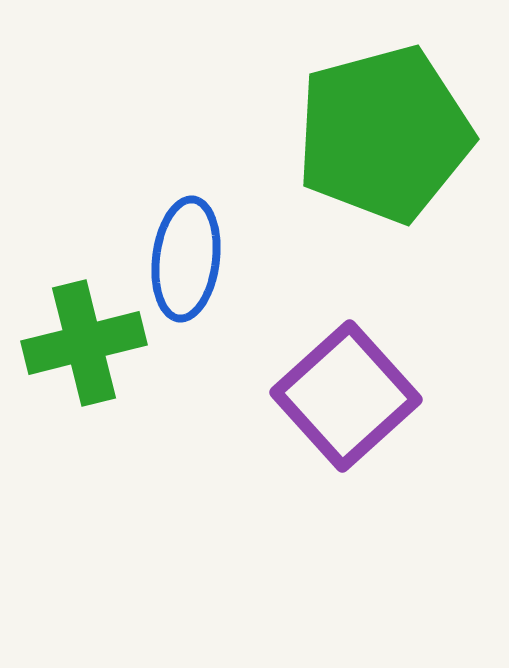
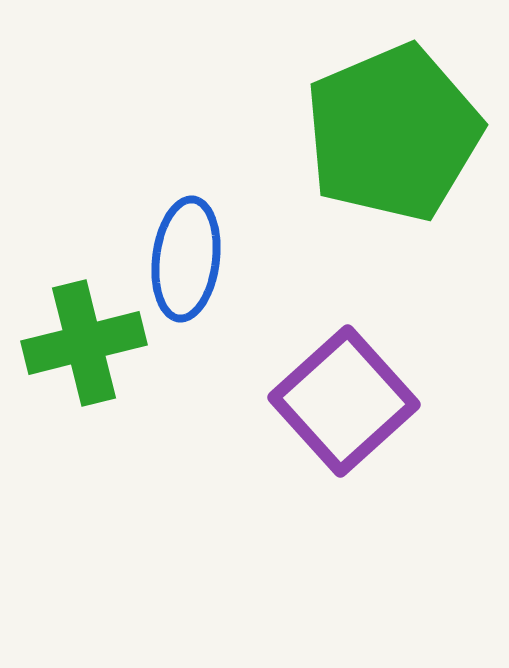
green pentagon: moved 9 px right, 1 px up; rotated 8 degrees counterclockwise
purple square: moved 2 px left, 5 px down
